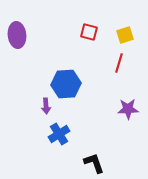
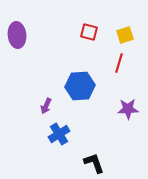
blue hexagon: moved 14 px right, 2 px down
purple arrow: rotated 28 degrees clockwise
